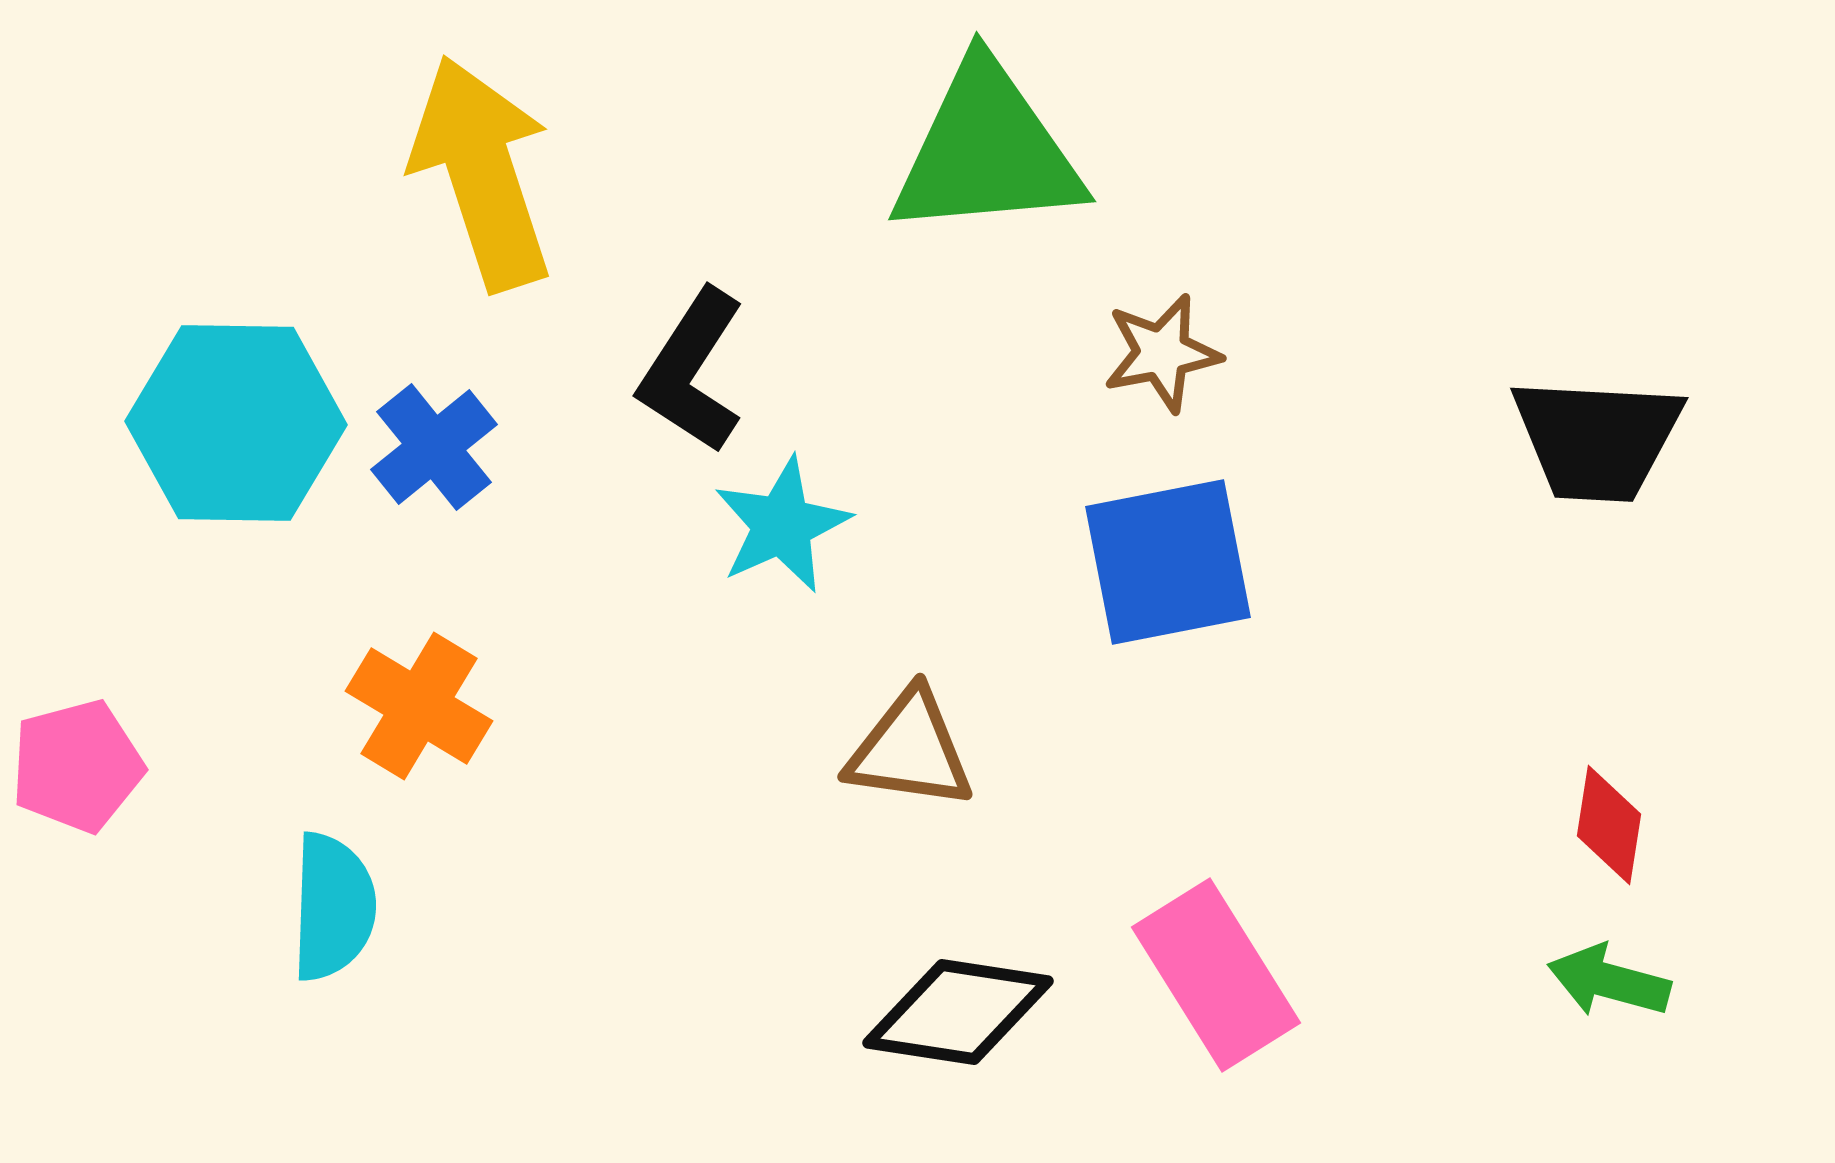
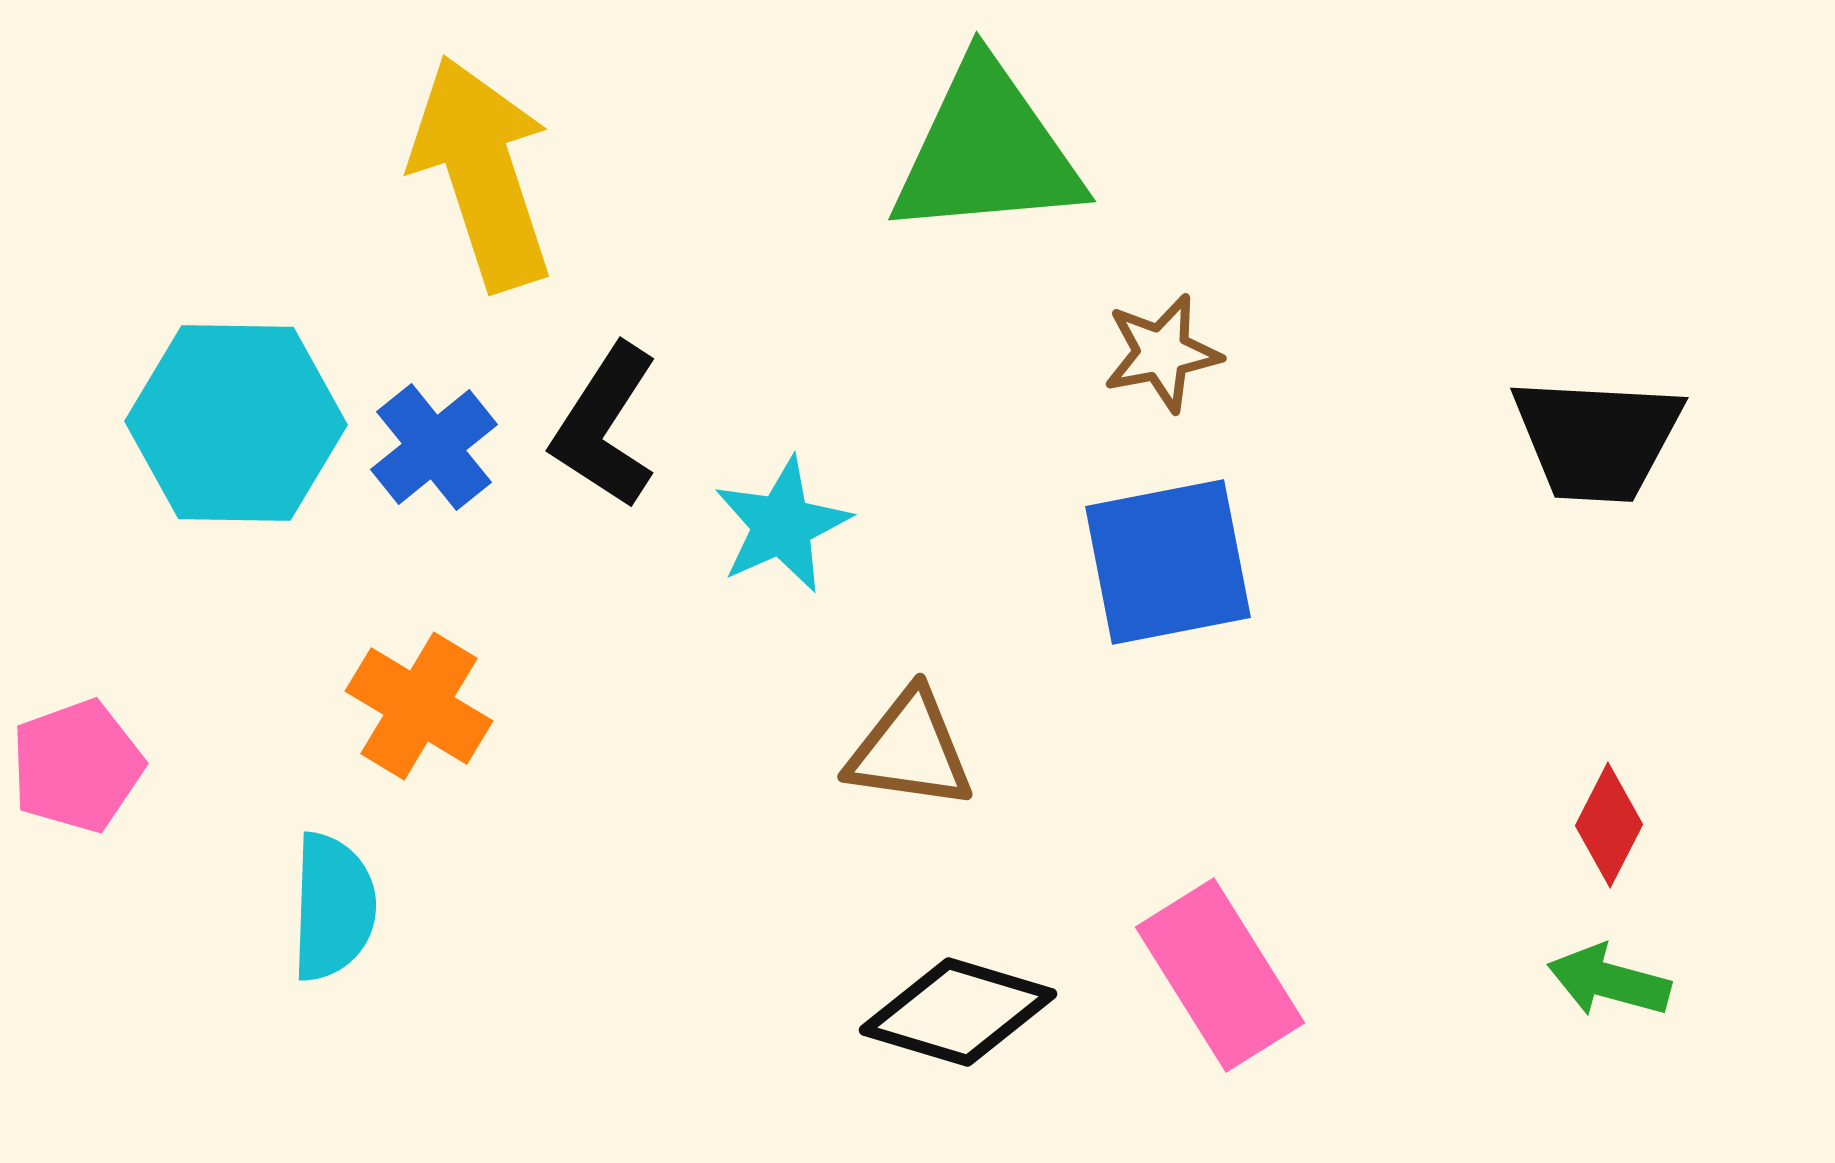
black L-shape: moved 87 px left, 55 px down
pink pentagon: rotated 5 degrees counterclockwise
red diamond: rotated 18 degrees clockwise
pink rectangle: moved 4 px right
black diamond: rotated 8 degrees clockwise
